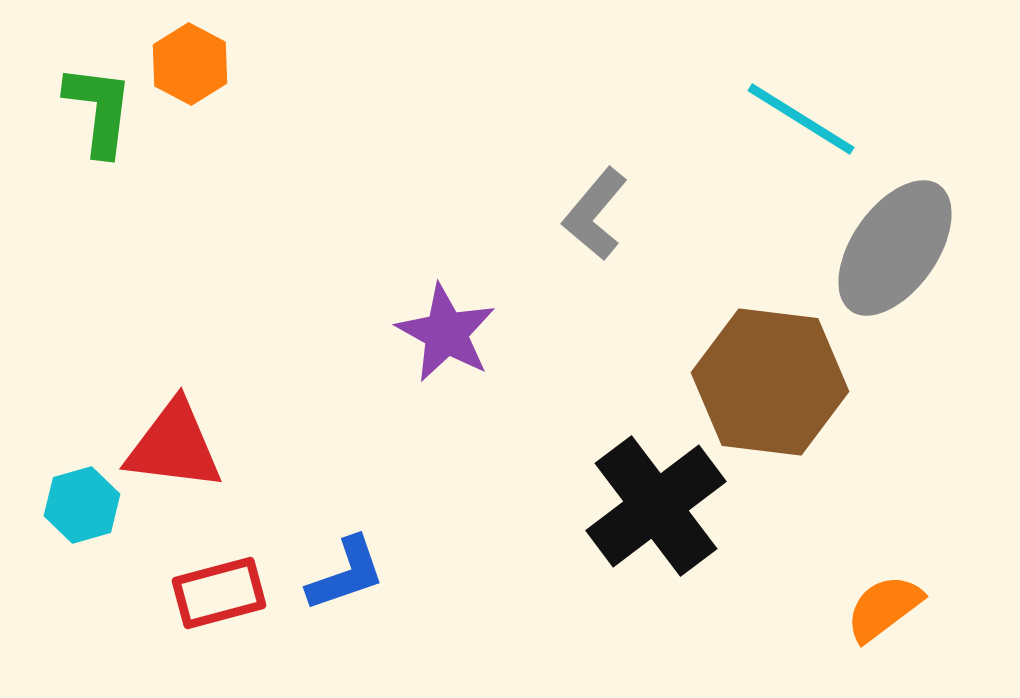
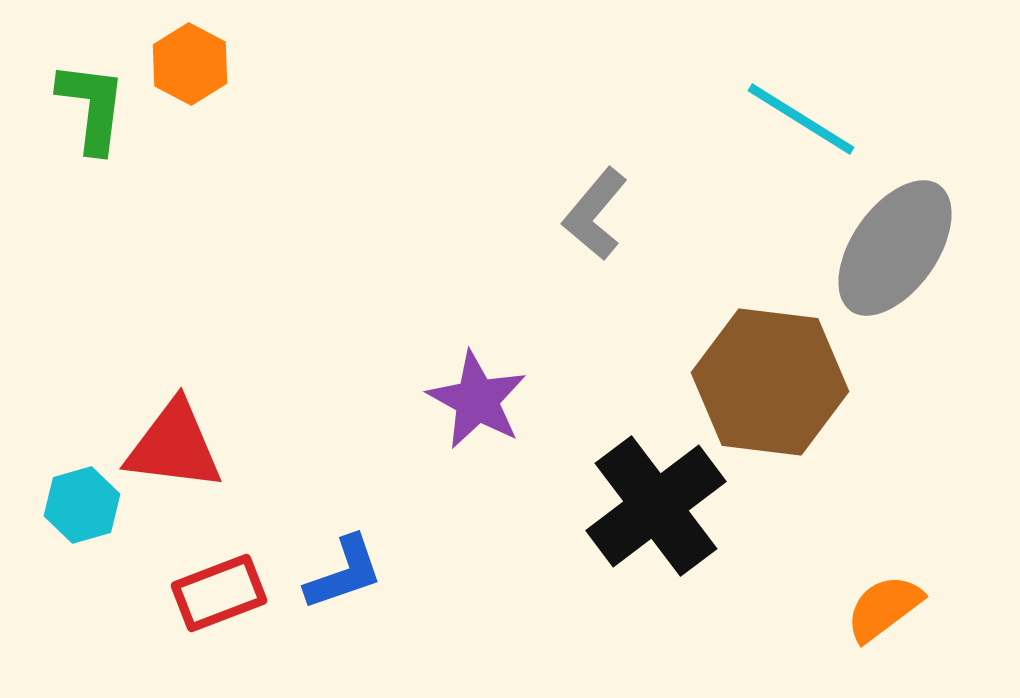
green L-shape: moved 7 px left, 3 px up
purple star: moved 31 px right, 67 px down
blue L-shape: moved 2 px left, 1 px up
red rectangle: rotated 6 degrees counterclockwise
